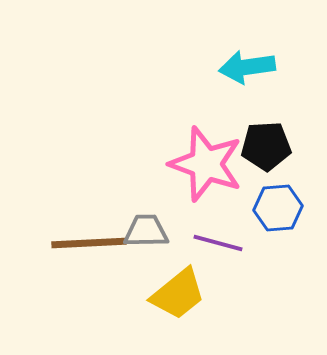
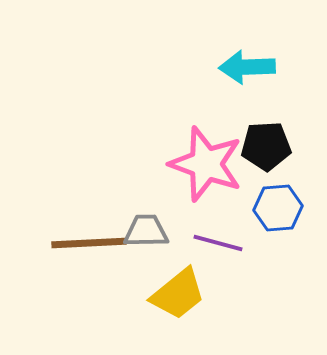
cyan arrow: rotated 6 degrees clockwise
